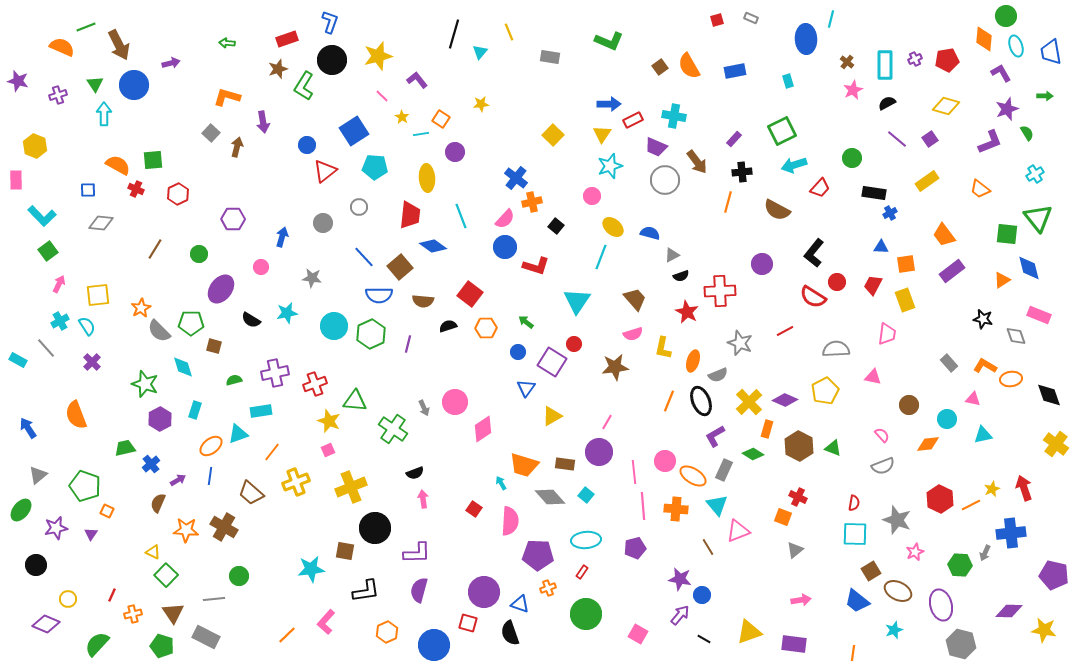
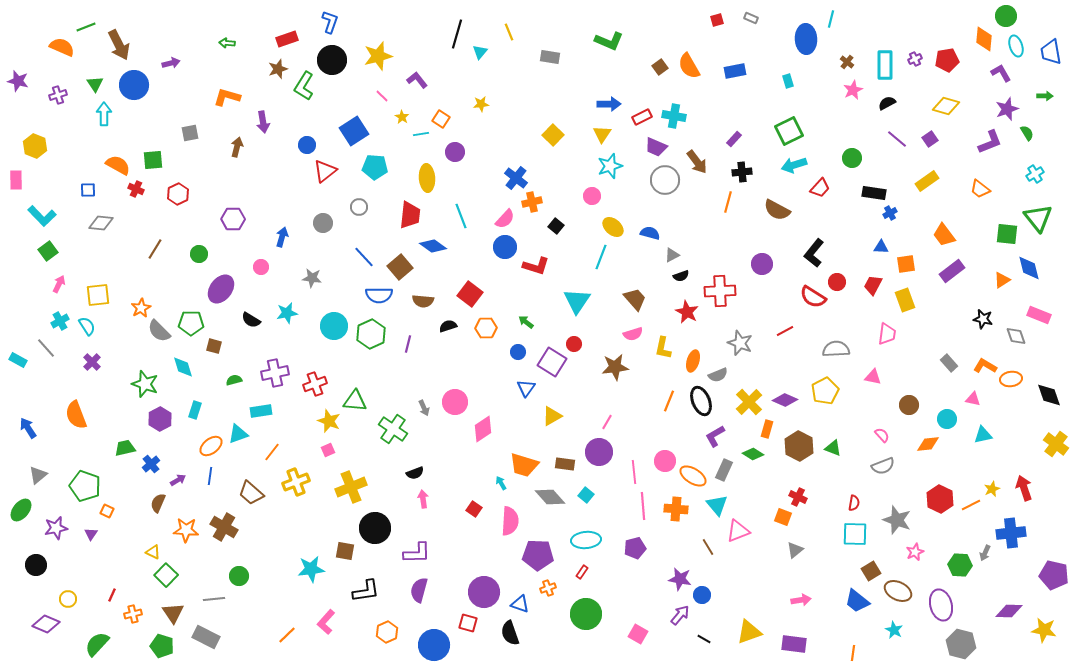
black line at (454, 34): moved 3 px right
red rectangle at (633, 120): moved 9 px right, 3 px up
green square at (782, 131): moved 7 px right
gray square at (211, 133): moved 21 px left; rotated 36 degrees clockwise
cyan star at (894, 630): rotated 24 degrees counterclockwise
